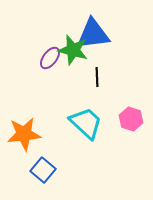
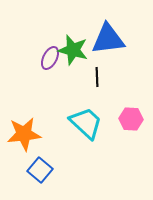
blue triangle: moved 15 px right, 5 px down
purple ellipse: rotated 10 degrees counterclockwise
pink hexagon: rotated 15 degrees counterclockwise
blue square: moved 3 px left
